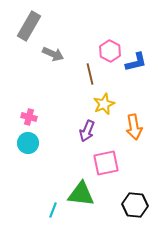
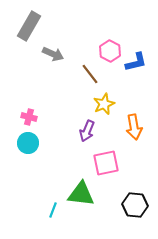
brown line: rotated 25 degrees counterclockwise
